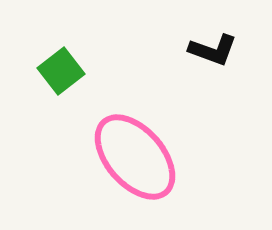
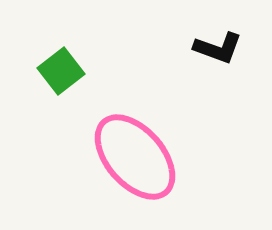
black L-shape: moved 5 px right, 2 px up
